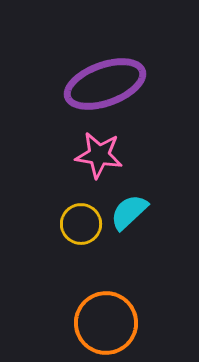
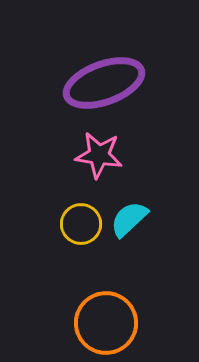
purple ellipse: moved 1 px left, 1 px up
cyan semicircle: moved 7 px down
